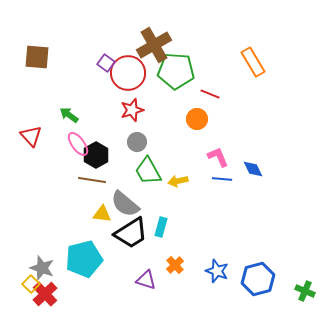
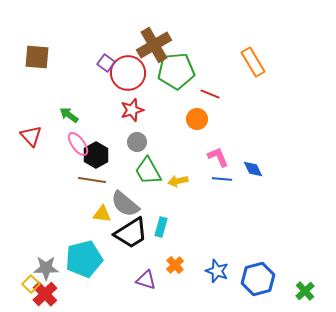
green pentagon: rotated 9 degrees counterclockwise
gray star: moved 4 px right; rotated 20 degrees counterclockwise
green cross: rotated 24 degrees clockwise
